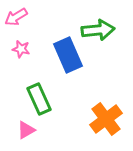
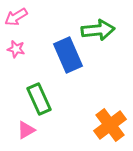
pink star: moved 5 px left
orange cross: moved 4 px right, 6 px down
